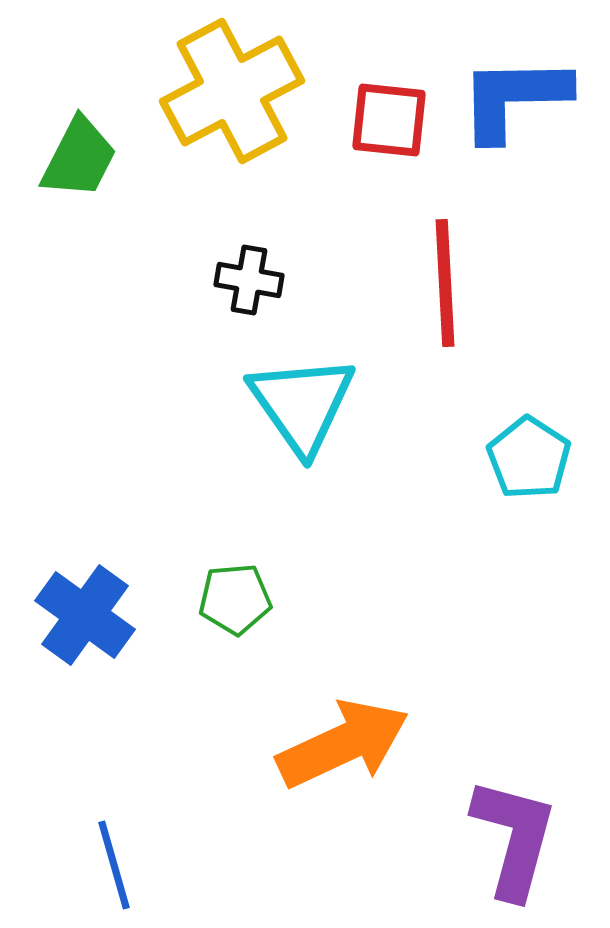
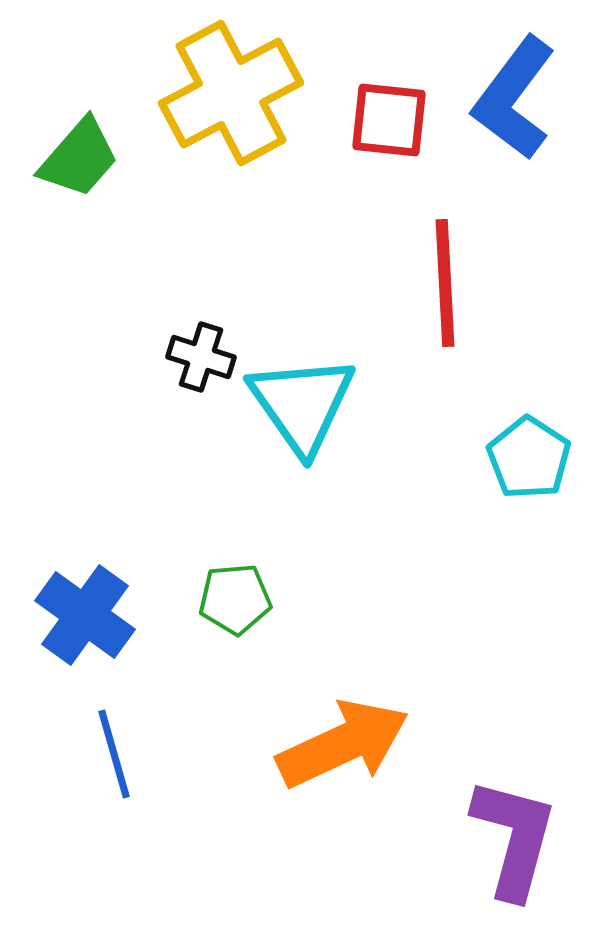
yellow cross: moved 1 px left, 2 px down
blue L-shape: rotated 52 degrees counterclockwise
green trapezoid: rotated 14 degrees clockwise
black cross: moved 48 px left, 77 px down; rotated 8 degrees clockwise
blue line: moved 111 px up
